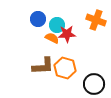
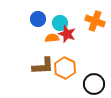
orange cross: moved 1 px left, 1 px down
cyan circle: moved 3 px right, 2 px up
red star: rotated 24 degrees clockwise
orange semicircle: rotated 32 degrees counterclockwise
orange hexagon: rotated 10 degrees clockwise
